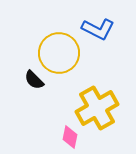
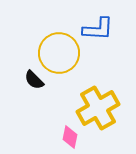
blue L-shape: rotated 24 degrees counterclockwise
yellow cross: moved 1 px right
